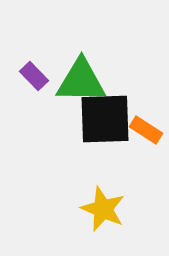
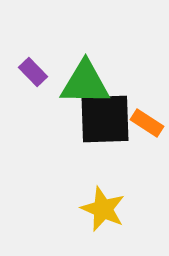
purple rectangle: moved 1 px left, 4 px up
green triangle: moved 4 px right, 2 px down
orange rectangle: moved 1 px right, 7 px up
